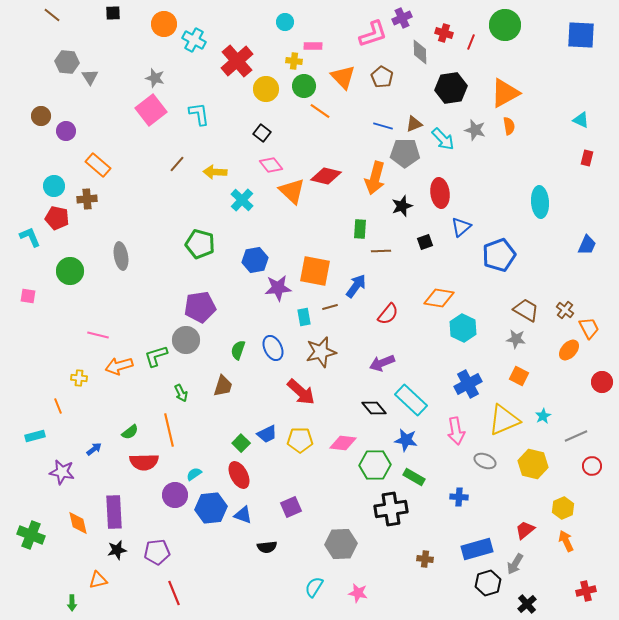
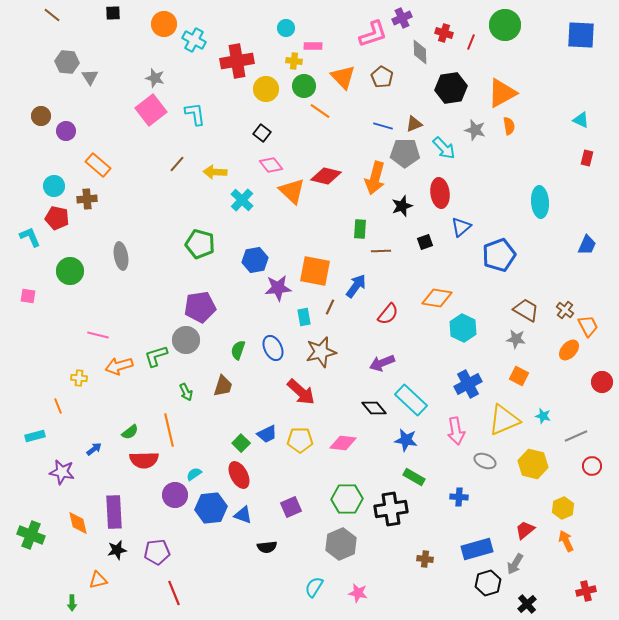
cyan circle at (285, 22): moved 1 px right, 6 px down
red cross at (237, 61): rotated 32 degrees clockwise
orange triangle at (505, 93): moved 3 px left
cyan L-shape at (199, 114): moved 4 px left
cyan arrow at (443, 139): moved 1 px right, 9 px down
orange diamond at (439, 298): moved 2 px left
brown line at (330, 307): rotated 49 degrees counterclockwise
orange trapezoid at (589, 328): moved 1 px left, 2 px up
green arrow at (181, 393): moved 5 px right, 1 px up
cyan star at (543, 416): rotated 28 degrees counterclockwise
red semicircle at (144, 462): moved 2 px up
green hexagon at (375, 465): moved 28 px left, 34 px down
gray hexagon at (341, 544): rotated 20 degrees counterclockwise
